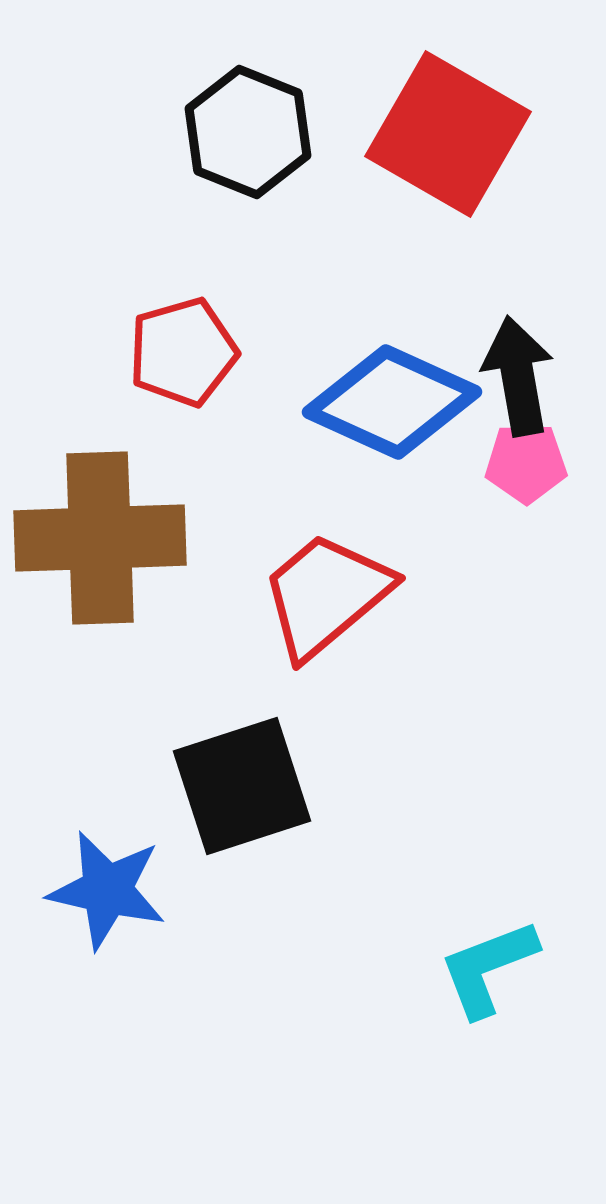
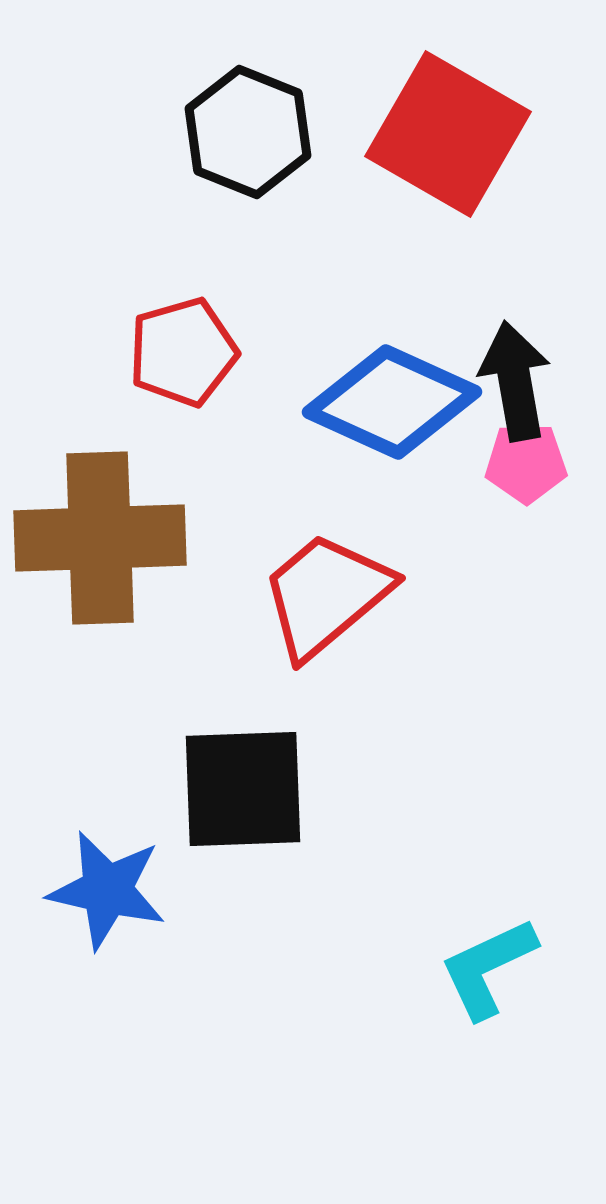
black arrow: moved 3 px left, 5 px down
black square: moved 1 px right, 3 px down; rotated 16 degrees clockwise
cyan L-shape: rotated 4 degrees counterclockwise
